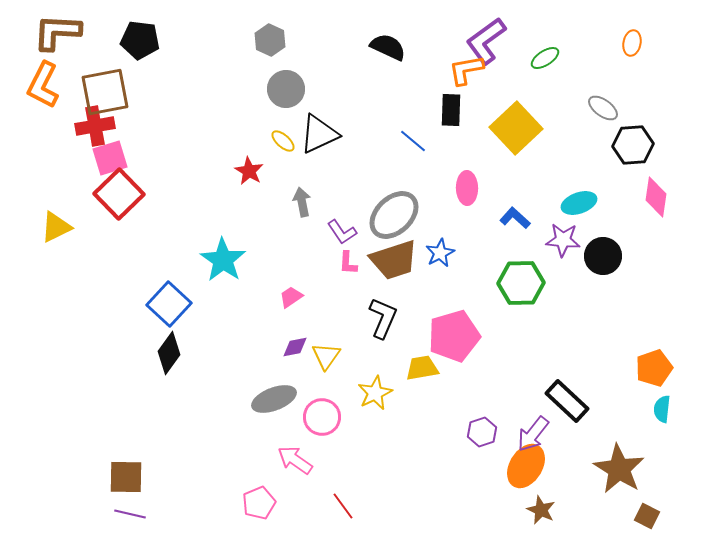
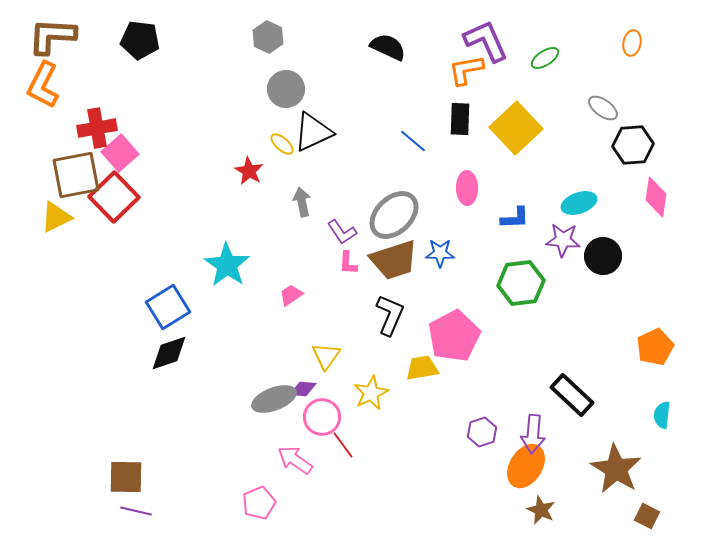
brown L-shape at (57, 32): moved 5 px left, 4 px down
gray hexagon at (270, 40): moved 2 px left, 3 px up
purple L-shape at (486, 41): rotated 102 degrees clockwise
brown square at (105, 92): moved 29 px left, 83 px down
black rectangle at (451, 110): moved 9 px right, 9 px down
red cross at (95, 126): moved 2 px right, 2 px down
black triangle at (319, 134): moved 6 px left, 2 px up
yellow ellipse at (283, 141): moved 1 px left, 3 px down
pink square at (110, 158): moved 10 px right, 5 px up; rotated 24 degrees counterclockwise
red square at (119, 194): moved 5 px left, 3 px down
blue L-shape at (515, 218): rotated 136 degrees clockwise
yellow triangle at (56, 227): moved 10 px up
blue star at (440, 253): rotated 28 degrees clockwise
cyan star at (223, 260): moved 4 px right, 5 px down
green hexagon at (521, 283): rotated 6 degrees counterclockwise
pink trapezoid at (291, 297): moved 2 px up
blue square at (169, 304): moved 1 px left, 3 px down; rotated 15 degrees clockwise
black L-shape at (383, 318): moved 7 px right, 3 px up
pink pentagon at (454, 336): rotated 12 degrees counterclockwise
purple diamond at (295, 347): moved 8 px right, 42 px down; rotated 16 degrees clockwise
black diamond at (169, 353): rotated 36 degrees clockwise
orange pentagon at (654, 368): moved 1 px right, 21 px up; rotated 6 degrees counterclockwise
yellow star at (375, 393): moved 4 px left
black rectangle at (567, 401): moved 5 px right, 6 px up
cyan semicircle at (662, 409): moved 6 px down
purple arrow at (533, 434): rotated 33 degrees counterclockwise
brown star at (619, 469): moved 3 px left
red line at (343, 506): moved 61 px up
purple line at (130, 514): moved 6 px right, 3 px up
